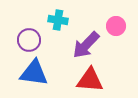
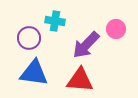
cyan cross: moved 3 px left, 1 px down
pink circle: moved 3 px down
purple circle: moved 2 px up
red triangle: moved 10 px left
